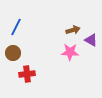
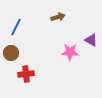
brown arrow: moved 15 px left, 13 px up
brown circle: moved 2 px left
red cross: moved 1 px left
